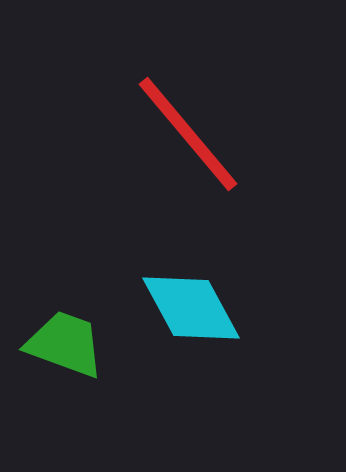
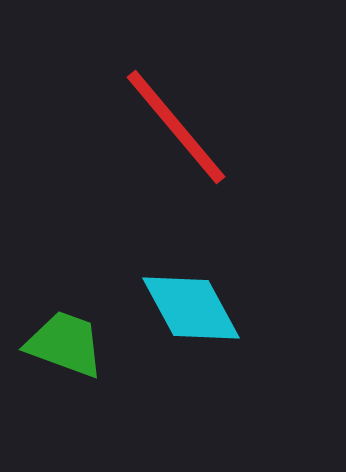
red line: moved 12 px left, 7 px up
